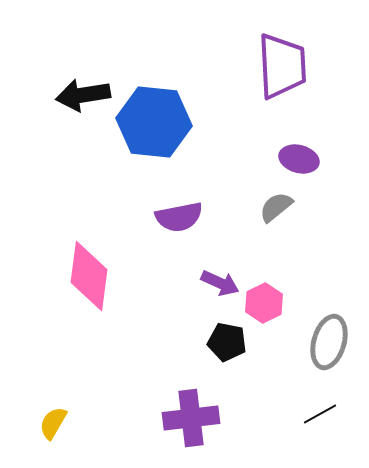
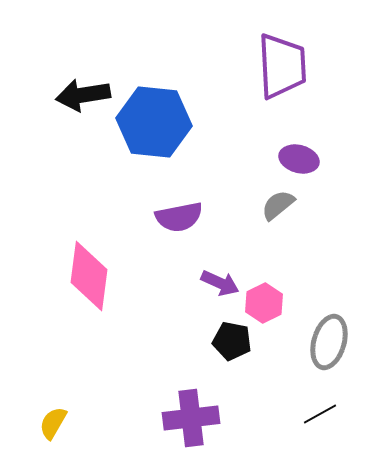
gray semicircle: moved 2 px right, 2 px up
black pentagon: moved 5 px right, 1 px up
